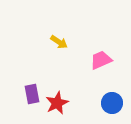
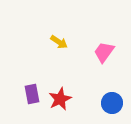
pink trapezoid: moved 3 px right, 8 px up; rotated 30 degrees counterclockwise
red star: moved 3 px right, 4 px up
